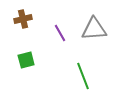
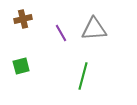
purple line: moved 1 px right
green square: moved 5 px left, 6 px down
green line: rotated 36 degrees clockwise
